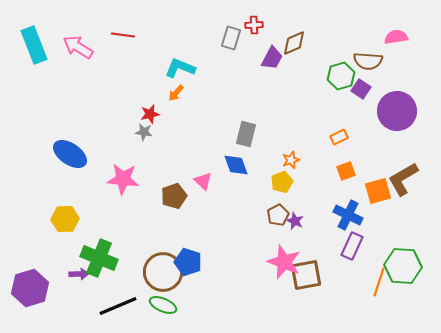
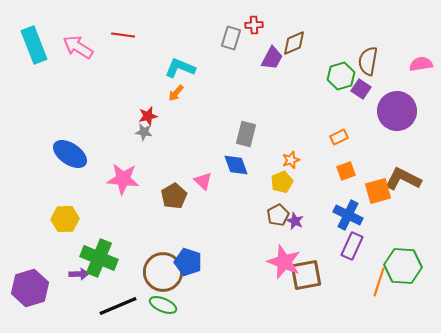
pink semicircle at (396, 37): moved 25 px right, 27 px down
brown semicircle at (368, 61): rotated 96 degrees clockwise
red star at (150, 114): moved 2 px left, 2 px down
brown L-shape at (403, 179): rotated 57 degrees clockwise
brown pentagon at (174, 196): rotated 10 degrees counterclockwise
